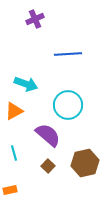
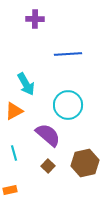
purple cross: rotated 24 degrees clockwise
cyan arrow: rotated 40 degrees clockwise
